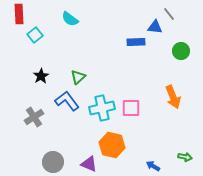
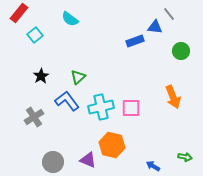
red rectangle: moved 1 px up; rotated 42 degrees clockwise
blue rectangle: moved 1 px left, 1 px up; rotated 18 degrees counterclockwise
cyan cross: moved 1 px left, 1 px up
purple triangle: moved 1 px left, 4 px up
